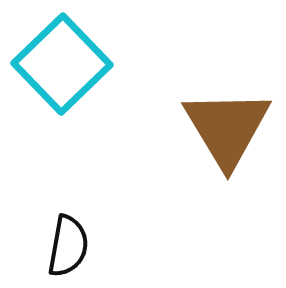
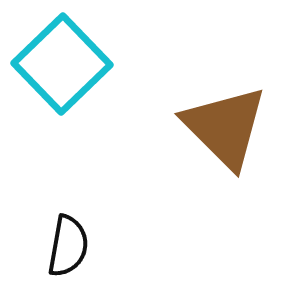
brown triangle: moved 2 px left, 1 px up; rotated 14 degrees counterclockwise
